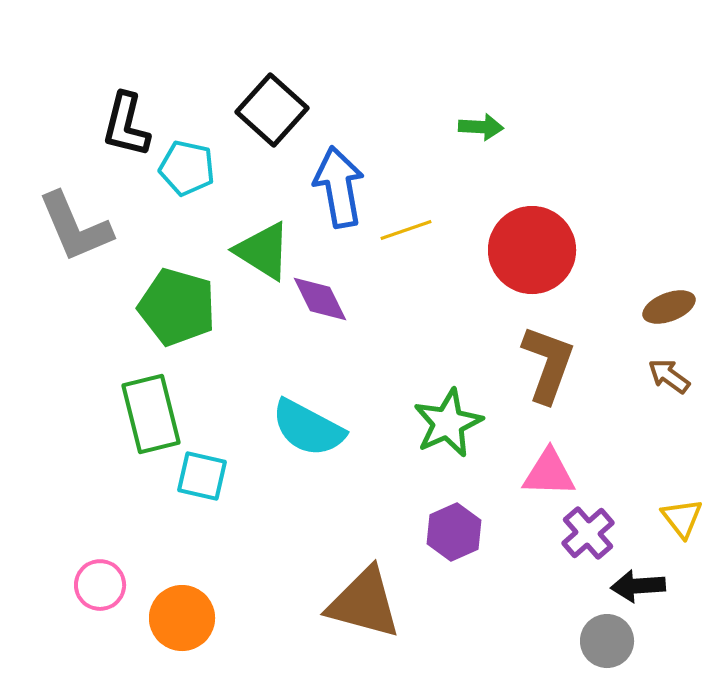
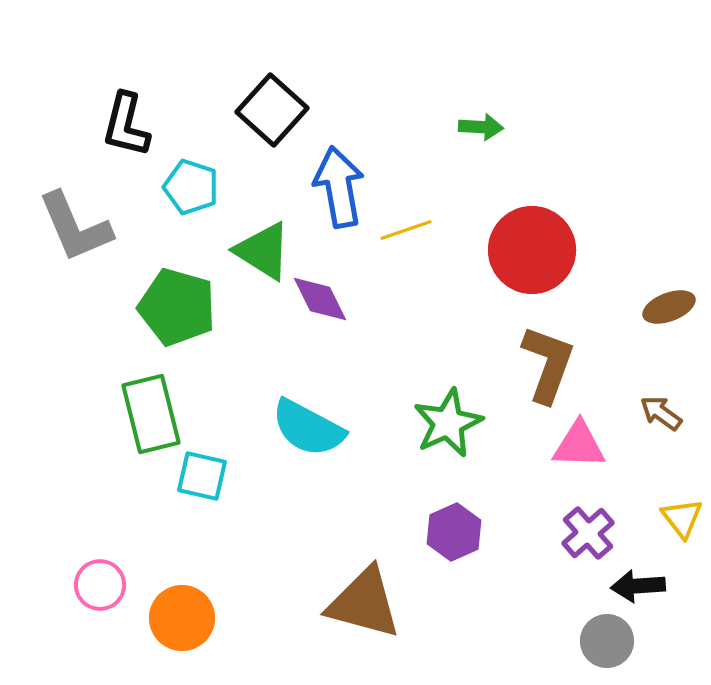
cyan pentagon: moved 4 px right, 19 px down; rotated 6 degrees clockwise
brown arrow: moved 8 px left, 37 px down
pink triangle: moved 30 px right, 28 px up
